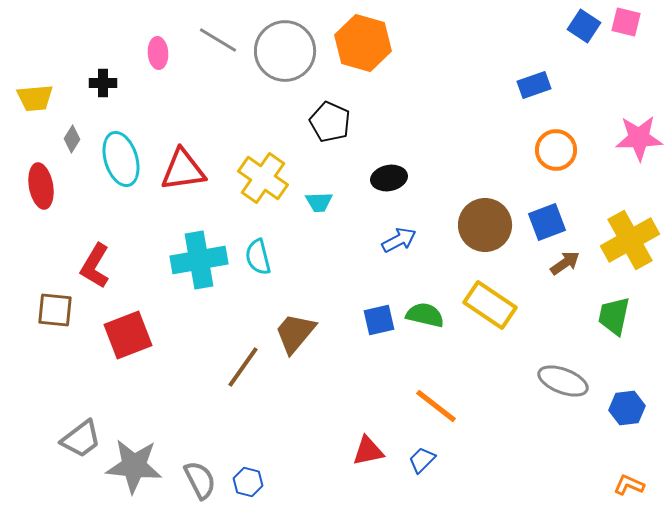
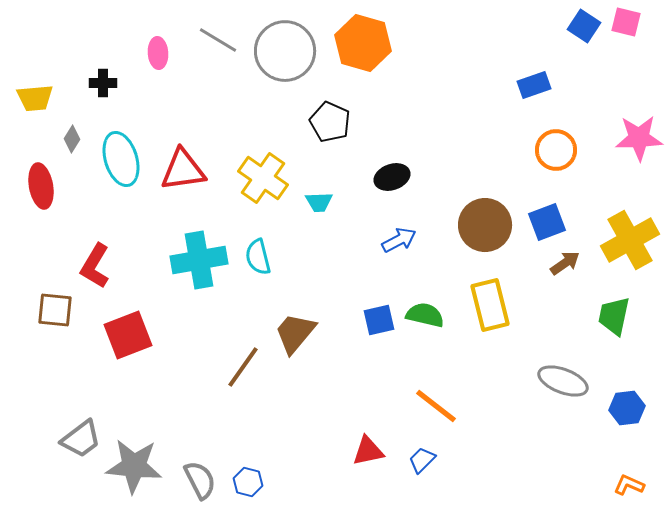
black ellipse at (389, 178): moved 3 px right, 1 px up; rotated 8 degrees counterclockwise
yellow rectangle at (490, 305): rotated 42 degrees clockwise
